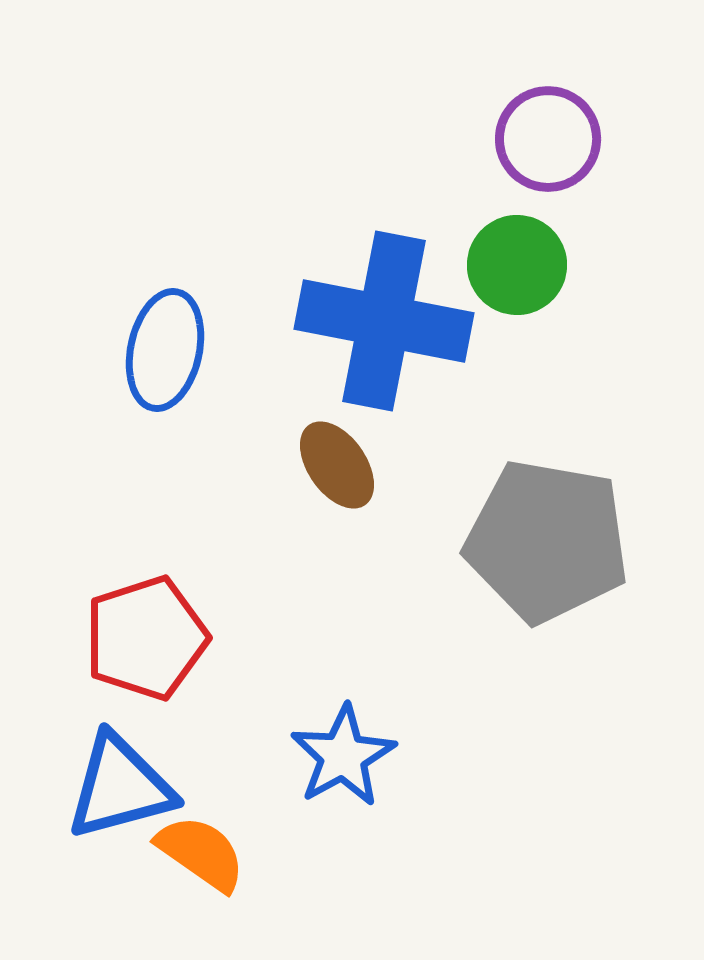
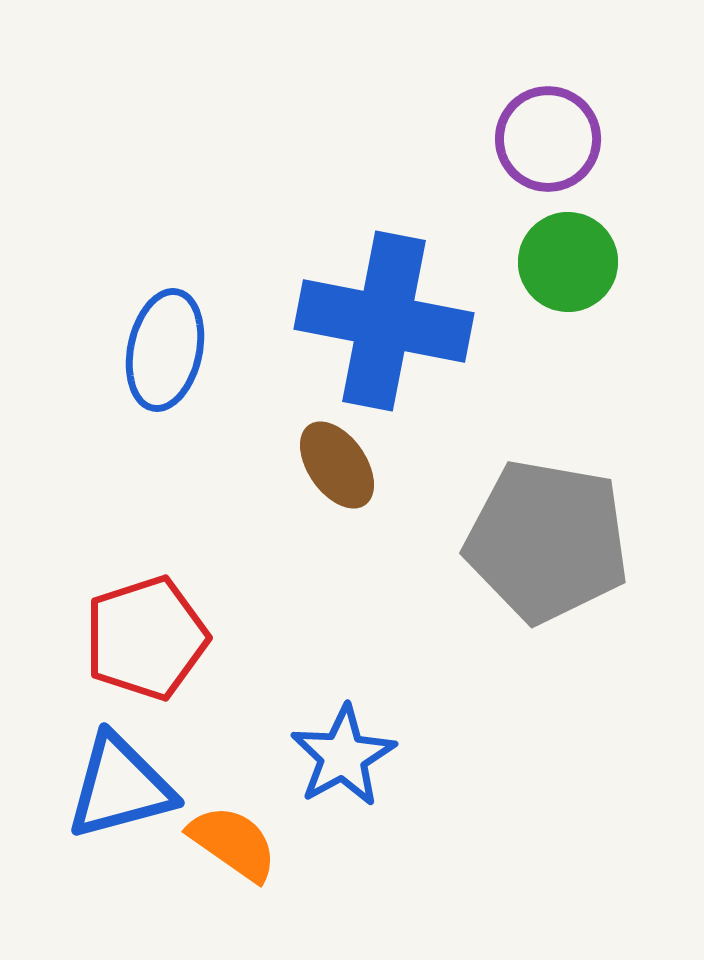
green circle: moved 51 px right, 3 px up
orange semicircle: moved 32 px right, 10 px up
